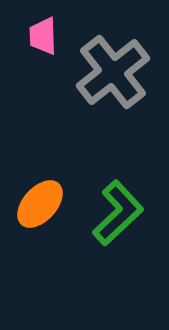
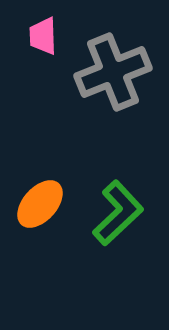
gray cross: rotated 16 degrees clockwise
